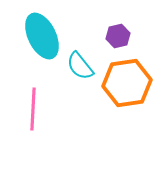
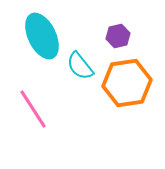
pink line: rotated 36 degrees counterclockwise
